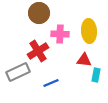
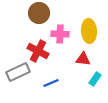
red cross: rotated 30 degrees counterclockwise
red triangle: moved 1 px left, 1 px up
cyan rectangle: moved 1 px left, 4 px down; rotated 24 degrees clockwise
